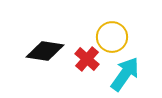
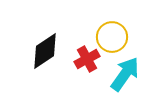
black diamond: rotated 42 degrees counterclockwise
red cross: rotated 20 degrees clockwise
